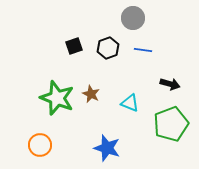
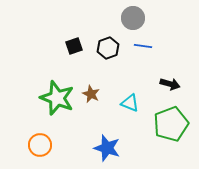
blue line: moved 4 px up
